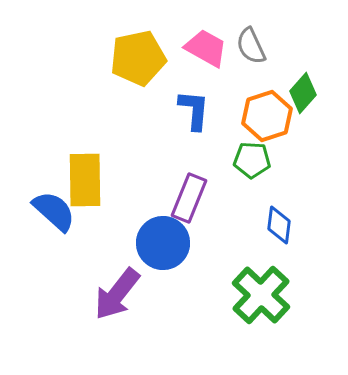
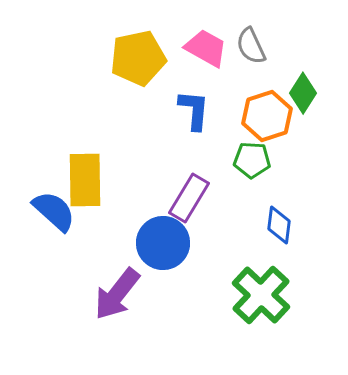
green diamond: rotated 9 degrees counterclockwise
purple rectangle: rotated 9 degrees clockwise
